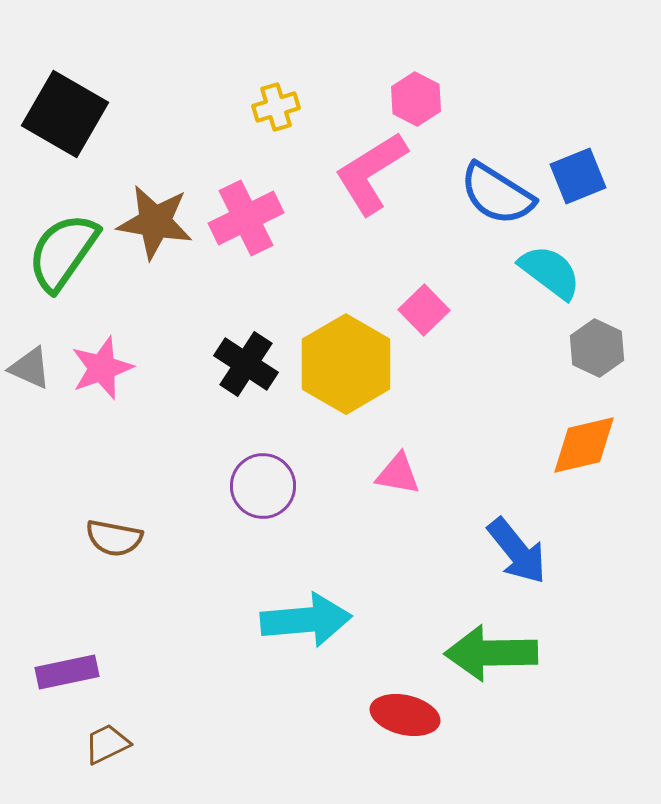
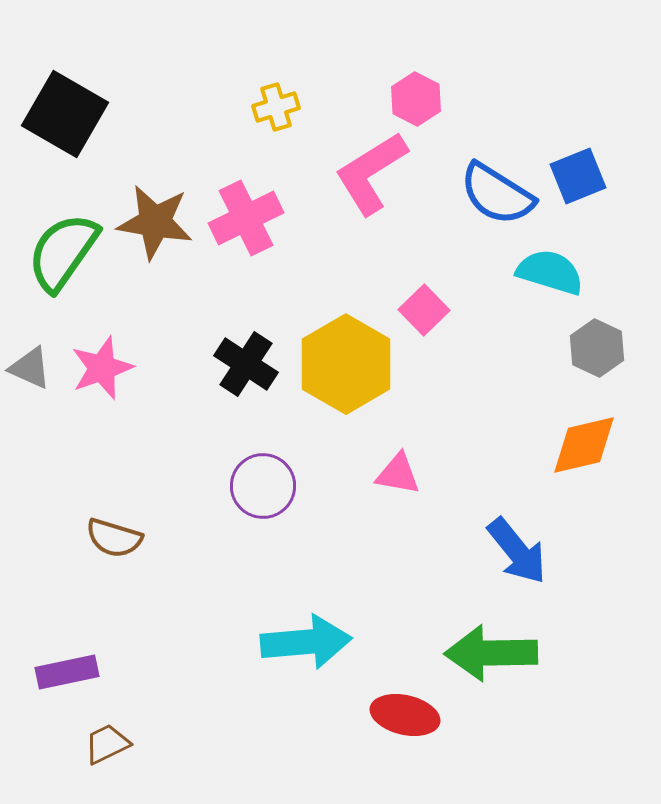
cyan semicircle: rotated 20 degrees counterclockwise
brown semicircle: rotated 6 degrees clockwise
cyan arrow: moved 22 px down
